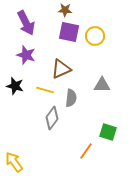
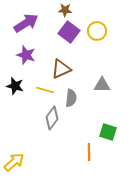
purple arrow: rotated 95 degrees counterclockwise
purple square: rotated 25 degrees clockwise
yellow circle: moved 2 px right, 5 px up
orange line: moved 3 px right, 1 px down; rotated 36 degrees counterclockwise
yellow arrow: rotated 85 degrees clockwise
